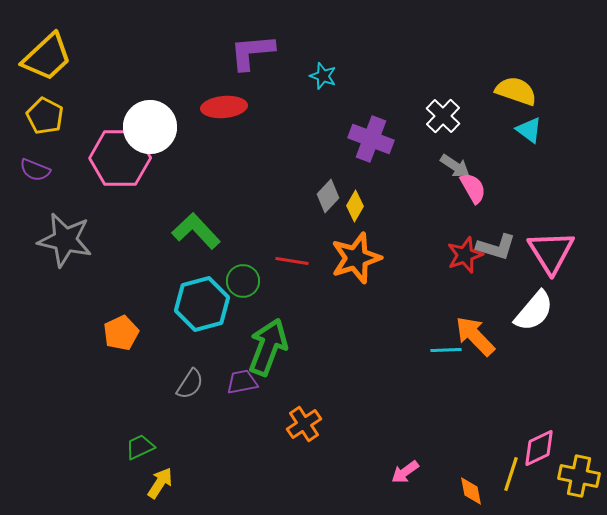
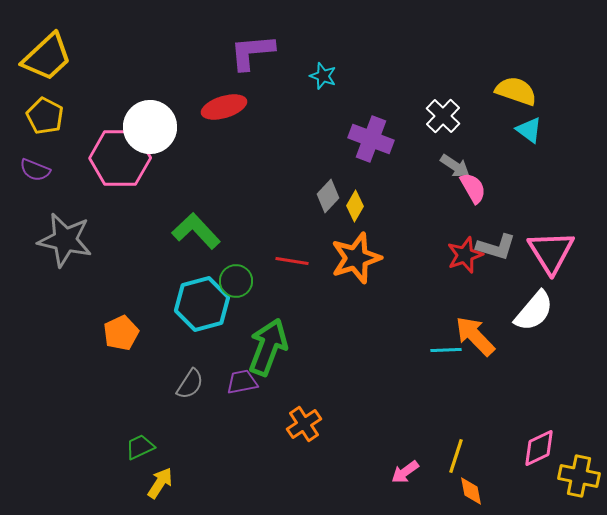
red ellipse: rotated 12 degrees counterclockwise
green circle: moved 7 px left
yellow line: moved 55 px left, 18 px up
